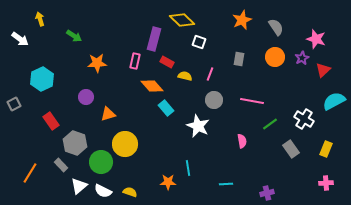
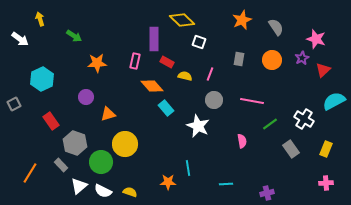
purple rectangle at (154, 39): rotated 15 degrees counterclockwise
orange circle at (275, 57): moved 3 px left, 3 px down
